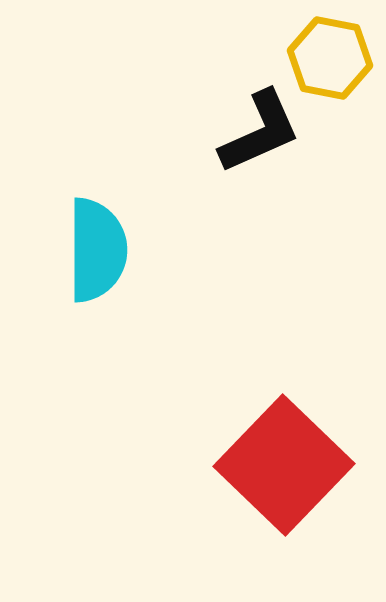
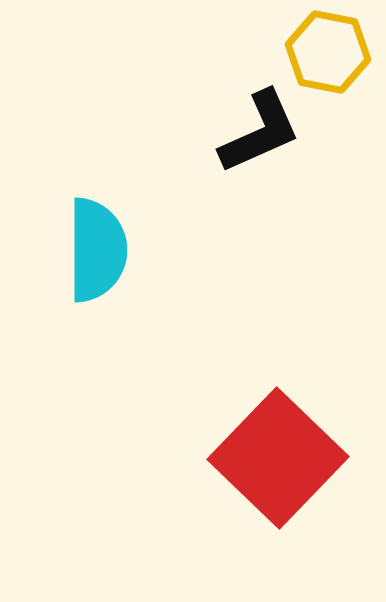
yellow hexagon: moved 2 px left, 6 px up
red square: moved 6 px left, 7 px up
